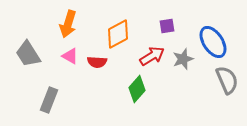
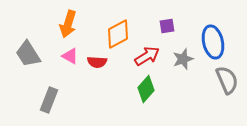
blue ellipse: rotated 20 degrees clockwise
red arrow: moved 5 px left
green diamond: moved 9 px right
